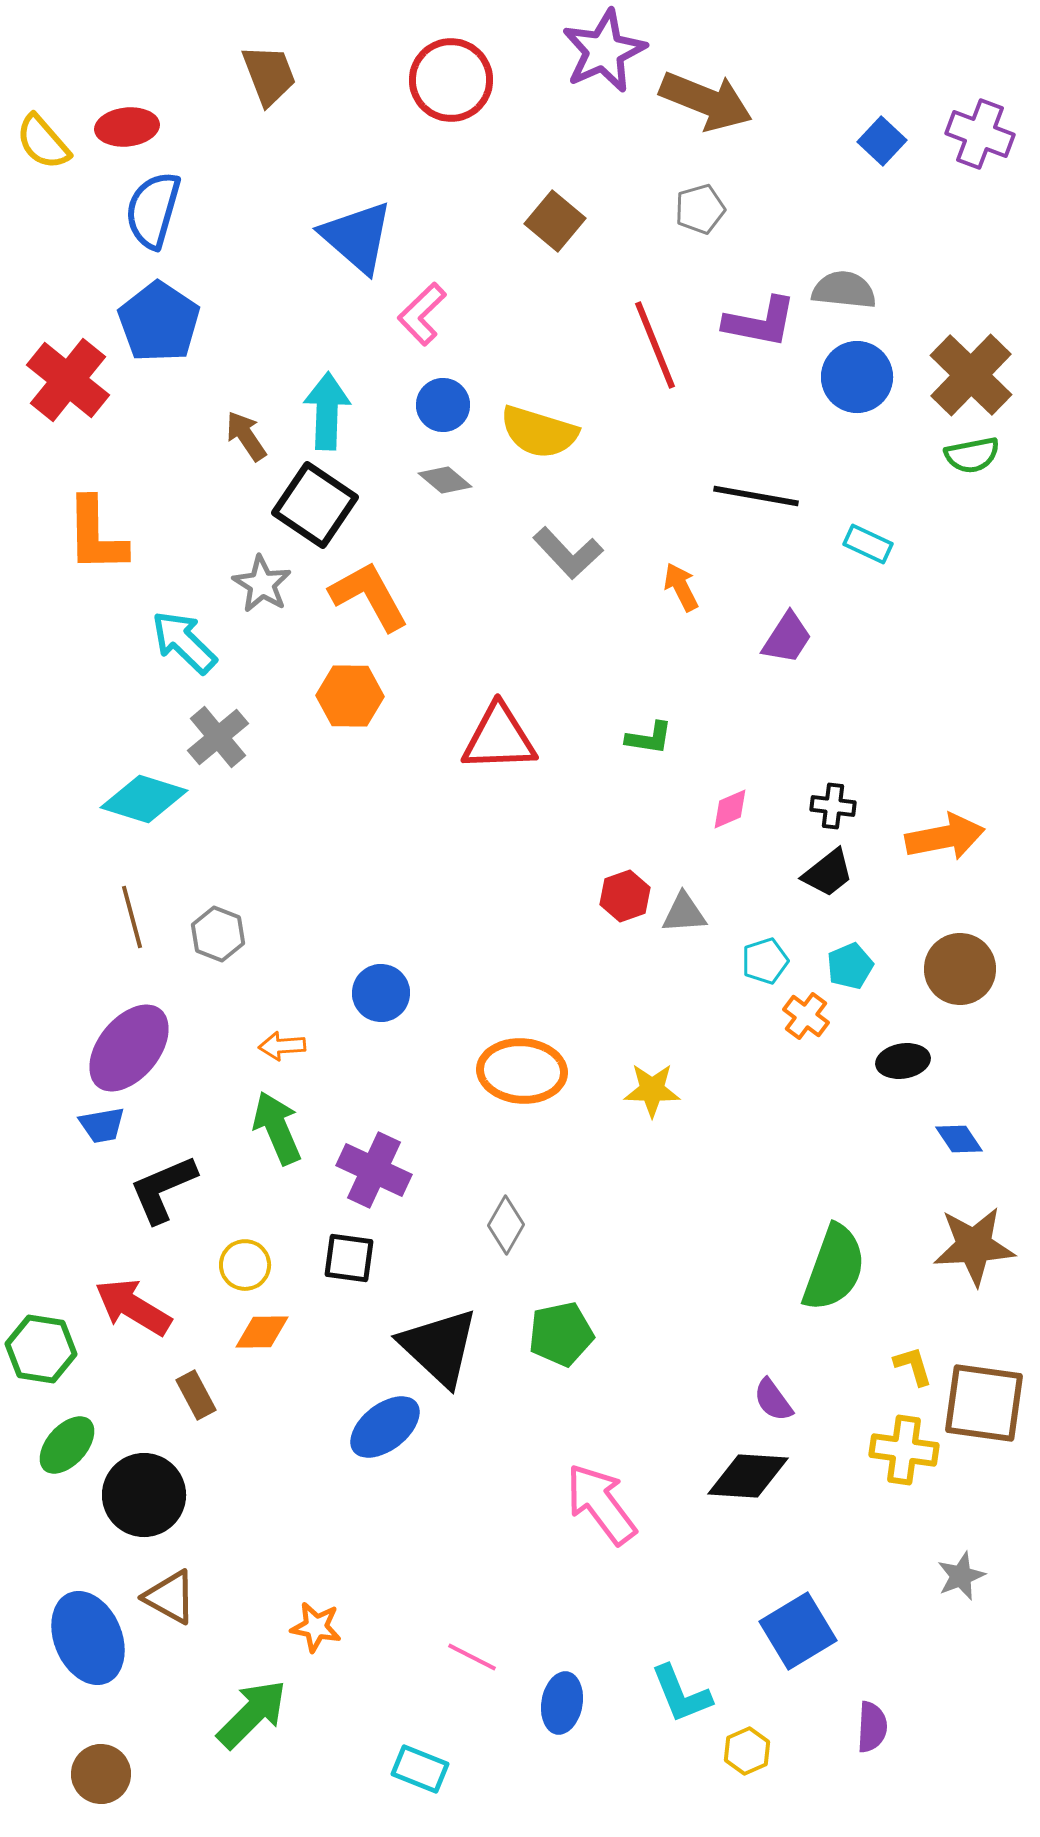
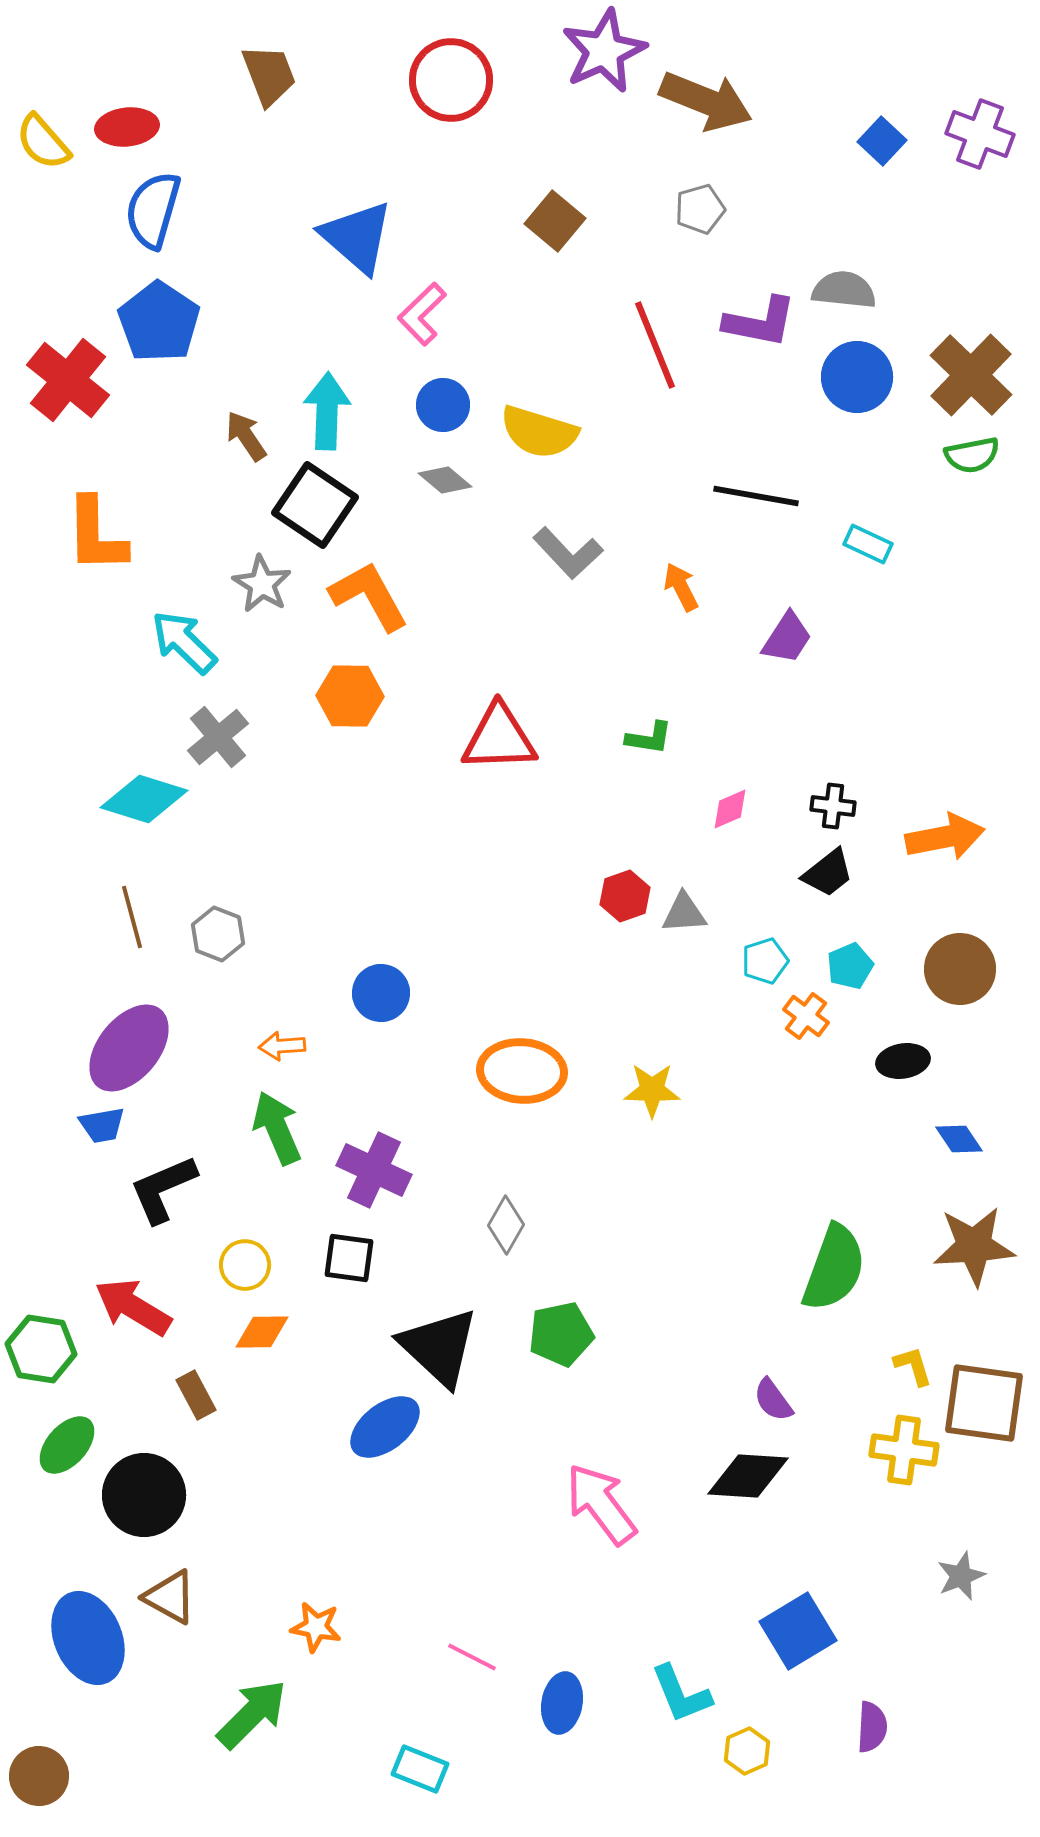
brown circle at (101, 1774): moved 62 px left, 2 px down
